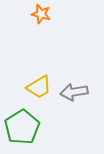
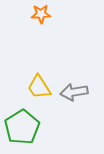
orange star: rotated 18 degrees counterclockwise
yellow trapezoid: rotated 88 degrees clockwise
